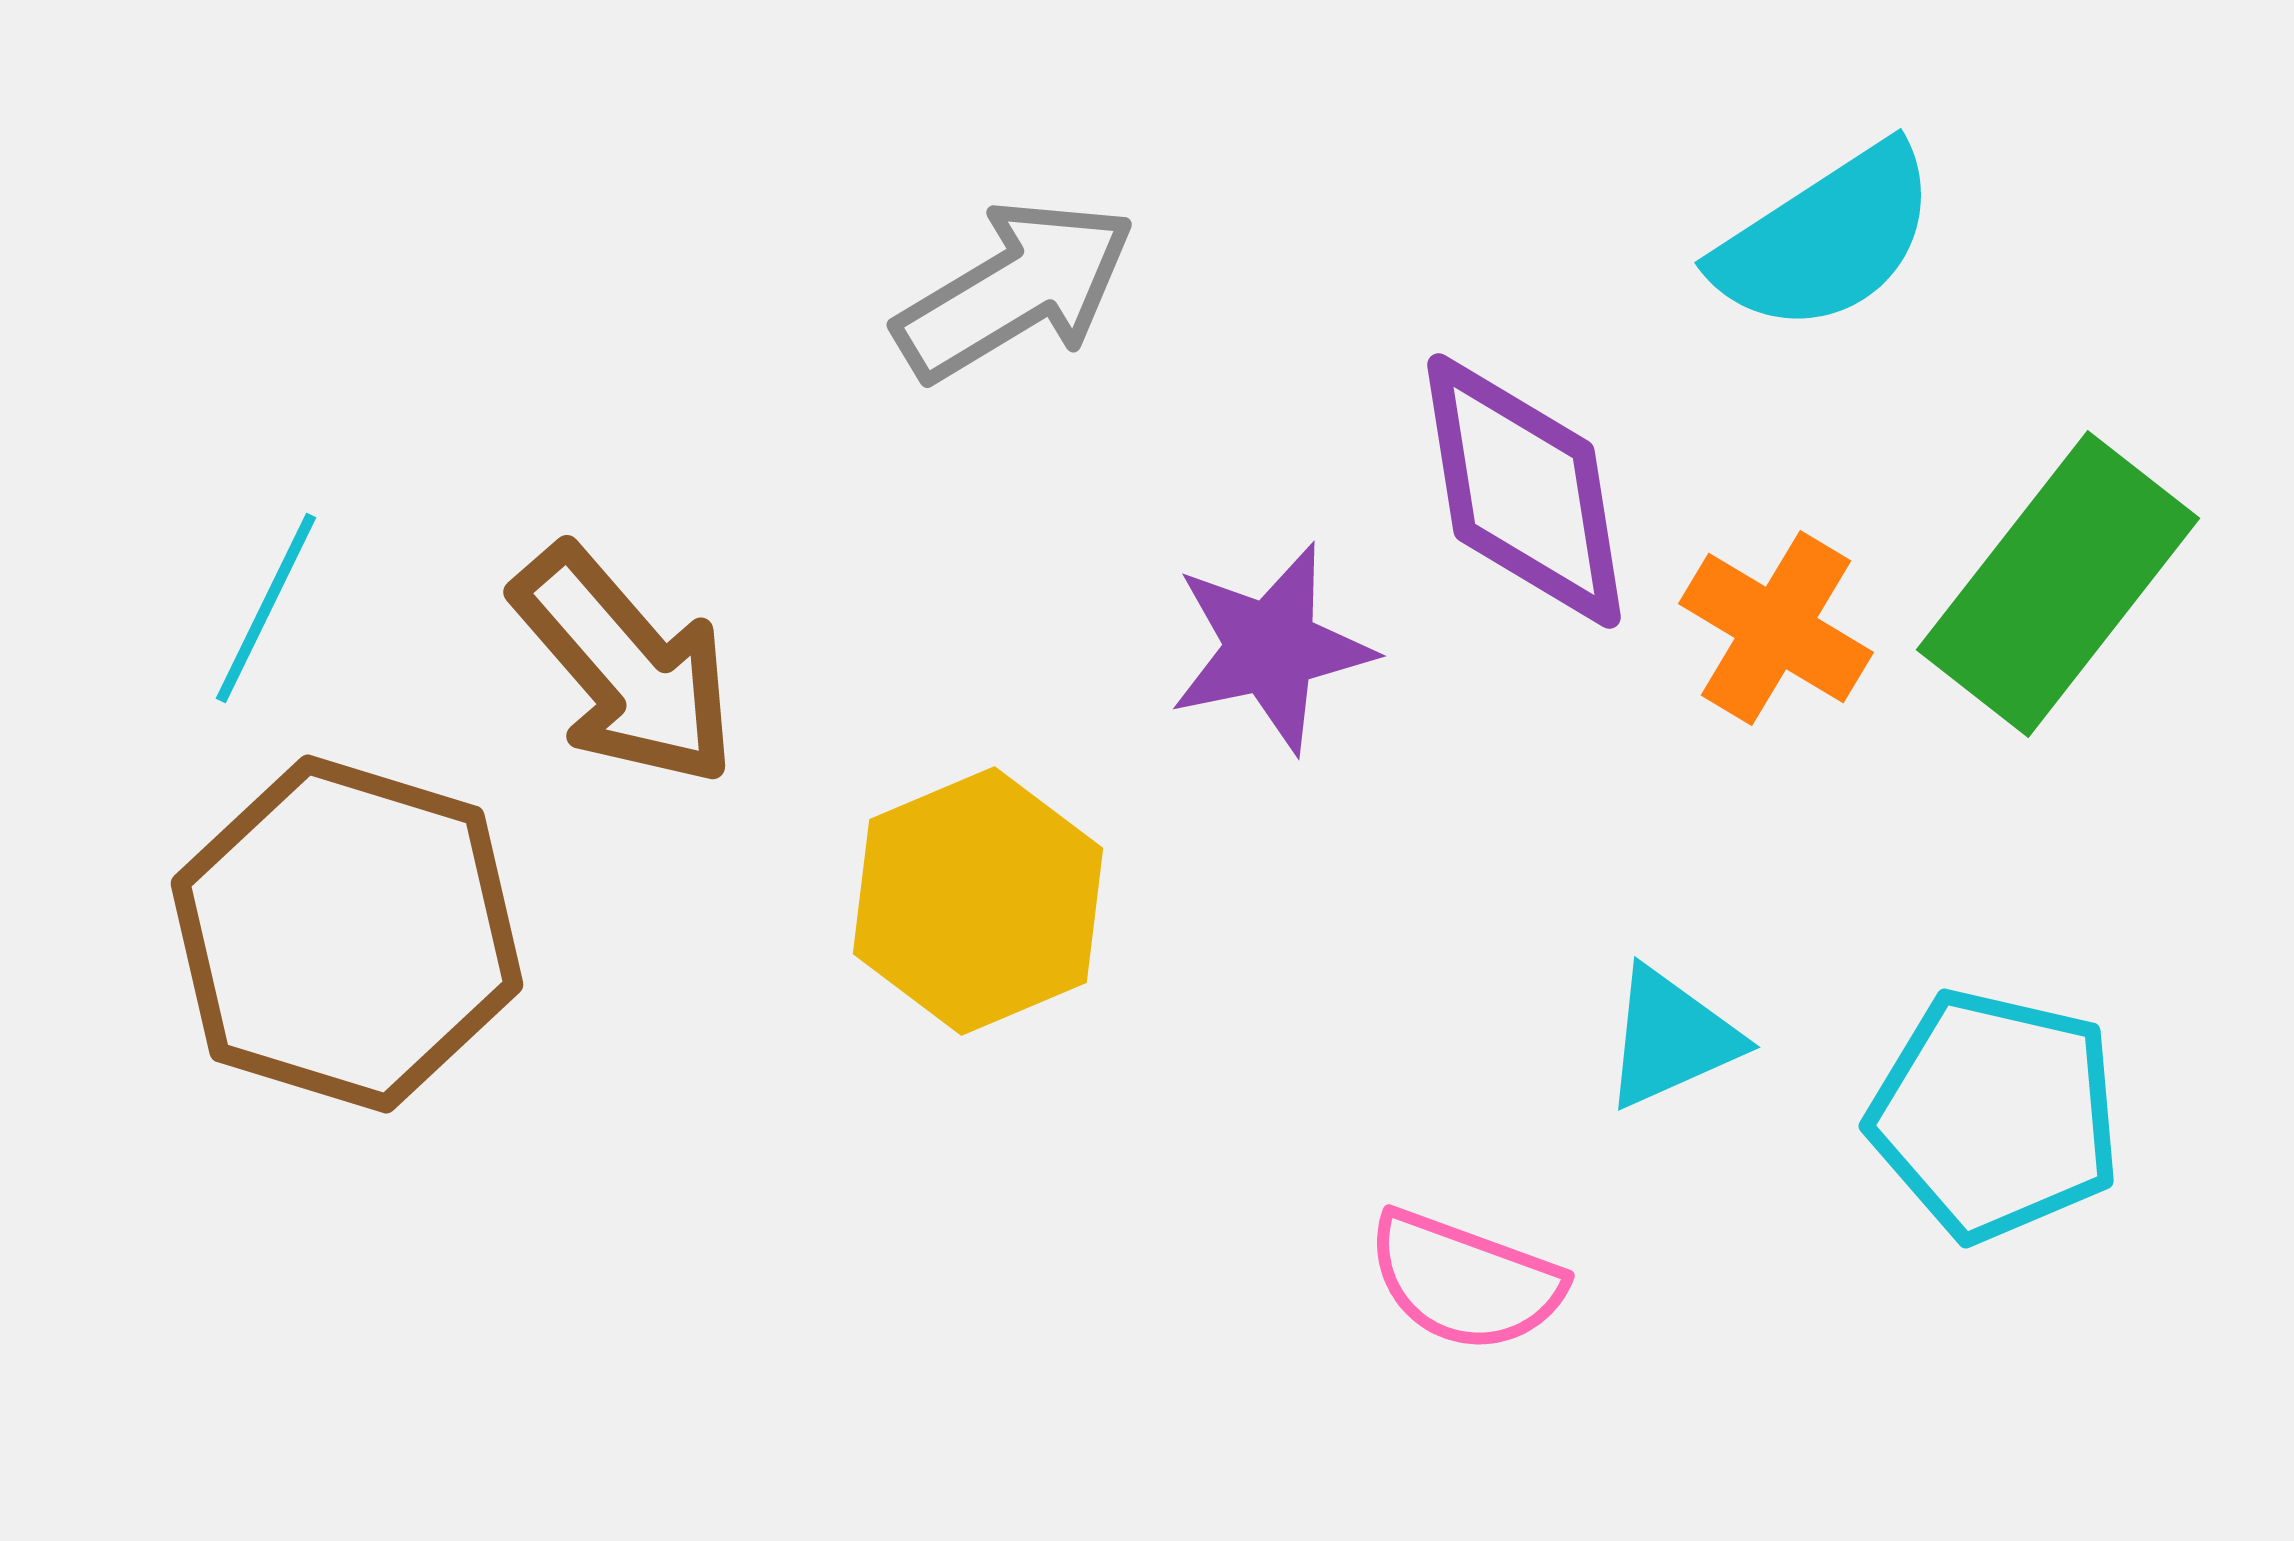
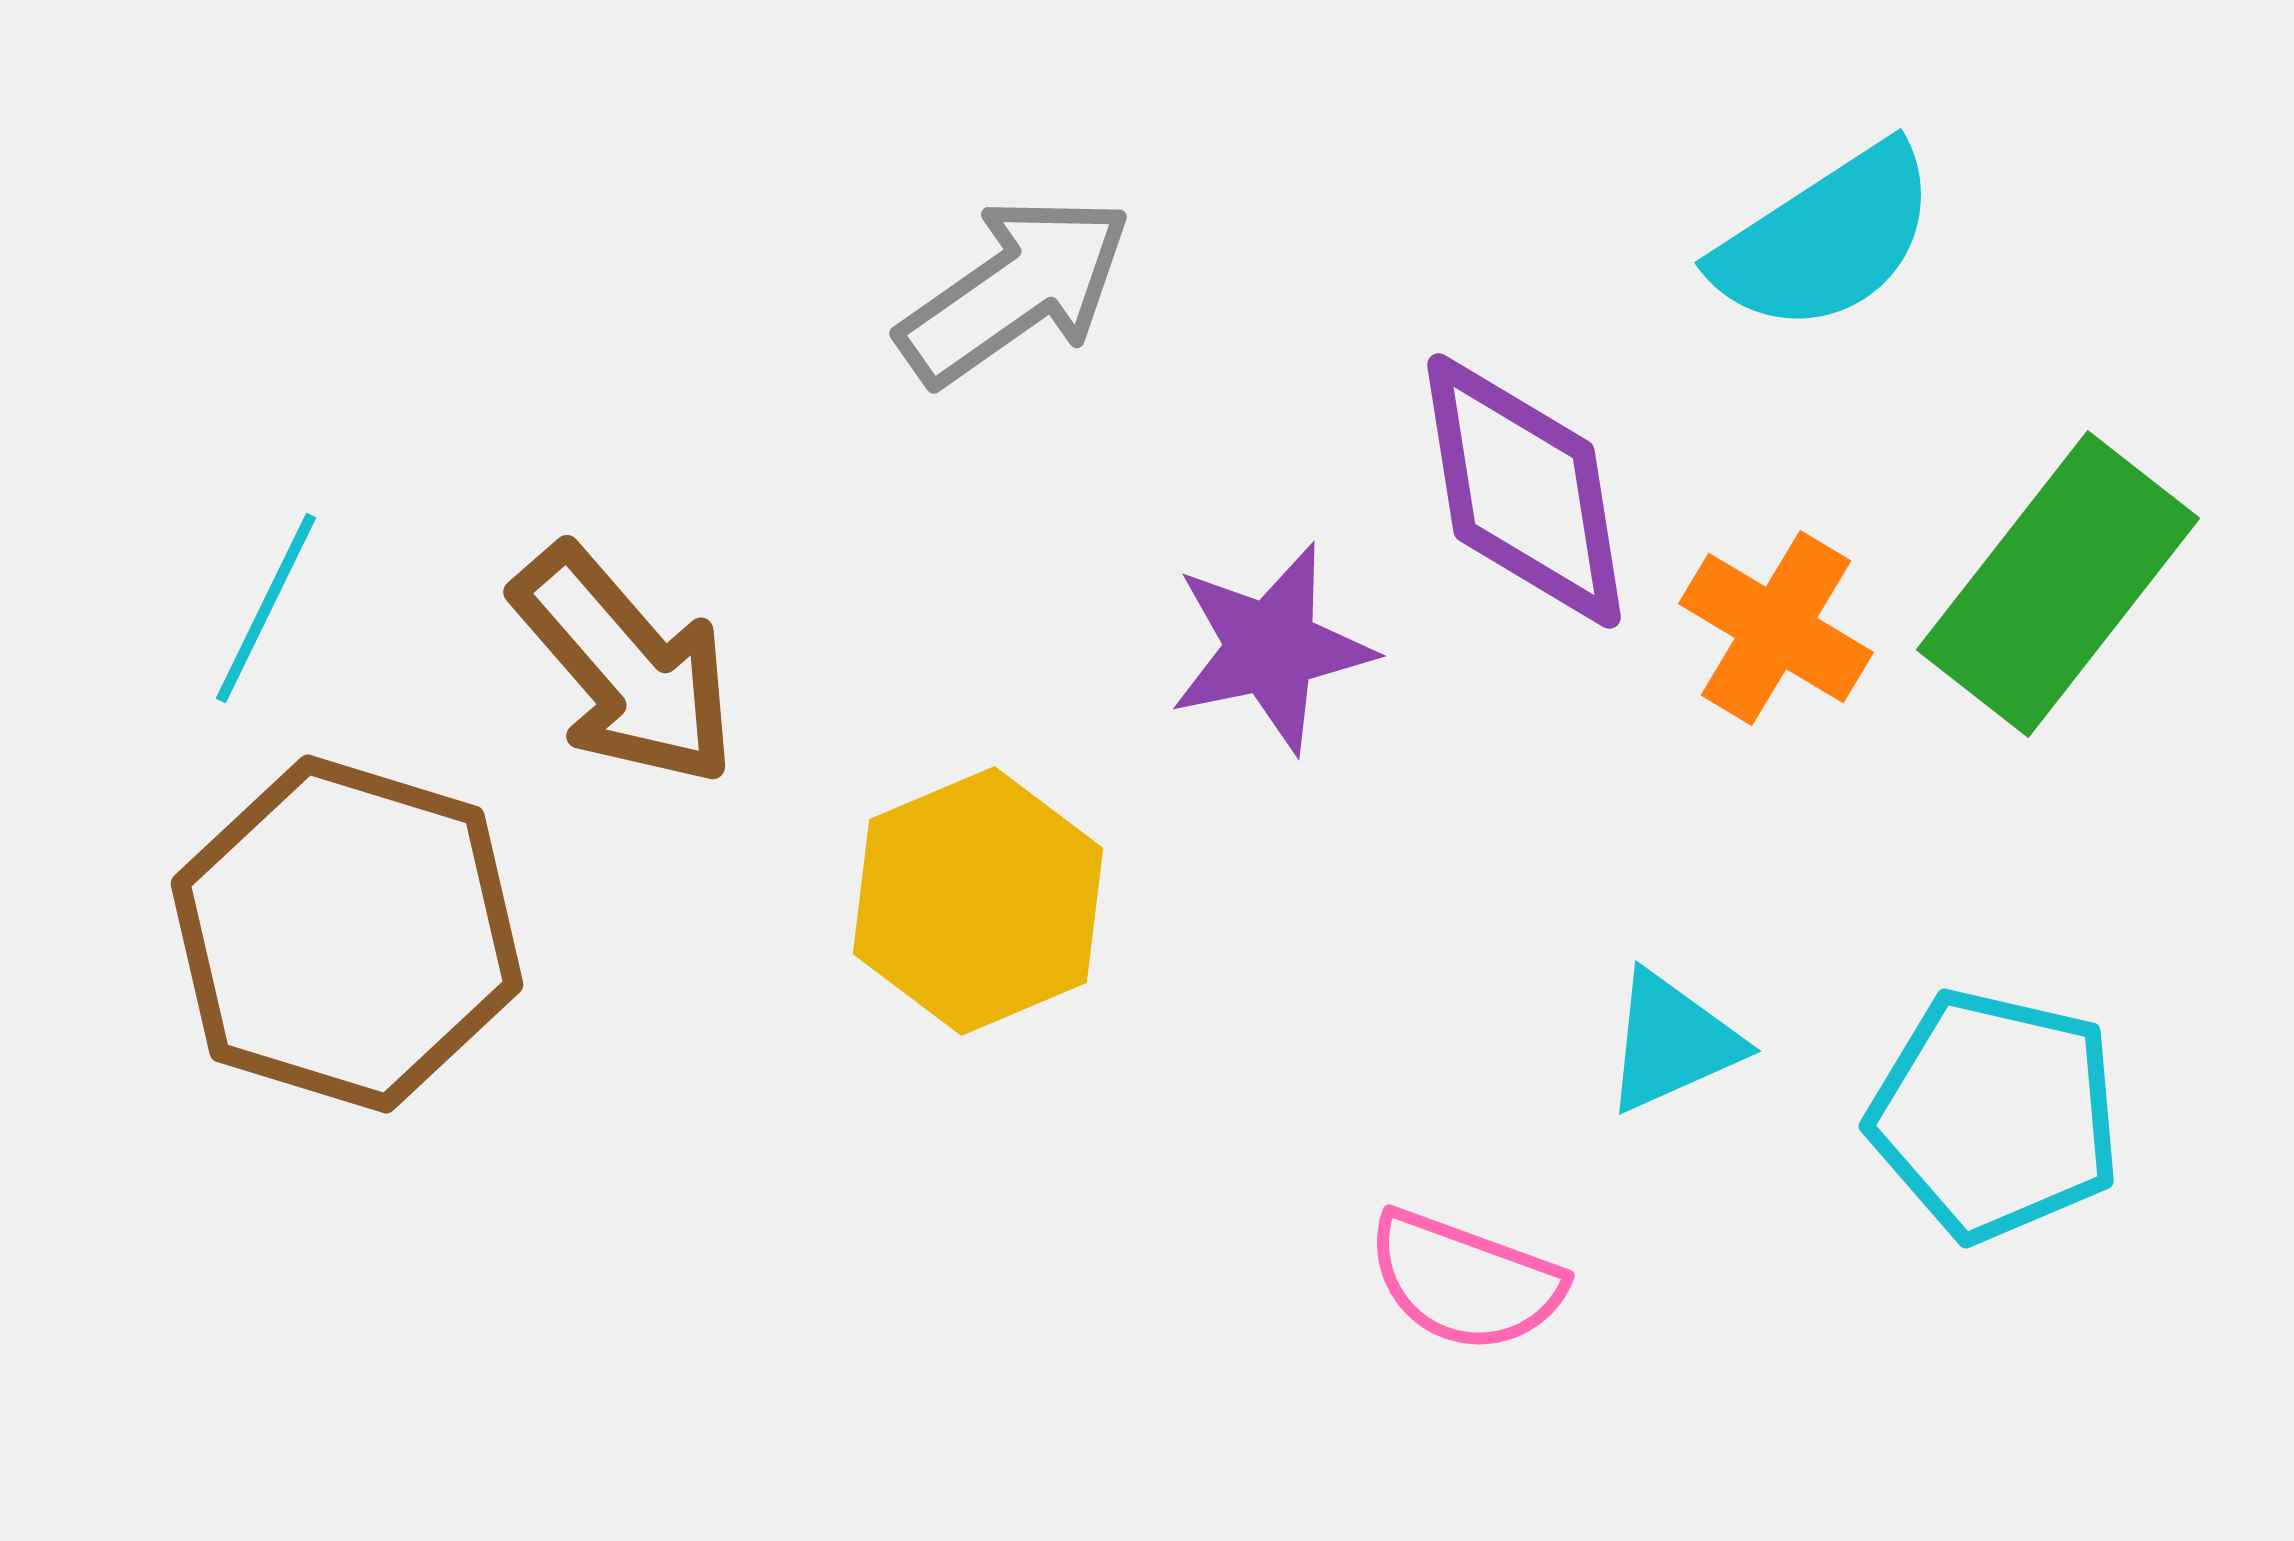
gray arrow: rotated 4 degrees counterclockwise
cyan triangle: moved 1 px right, 4 px down
